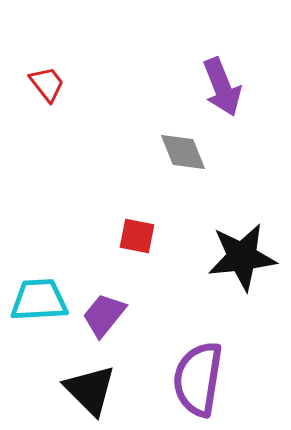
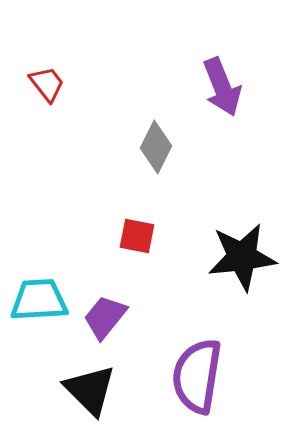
gray diamond: moved 27 px left, 5 px up; rotated 48 degrees clockwise
purple trapezoid: moved 1 px right, 2 px down
purple semicircle: moved 1 px left, 3 px up
